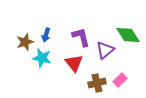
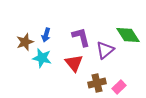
pink rectangle: moved 1 px left, 7 px down
